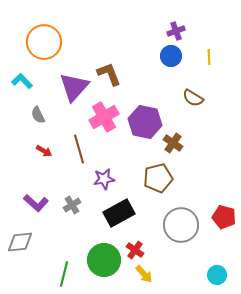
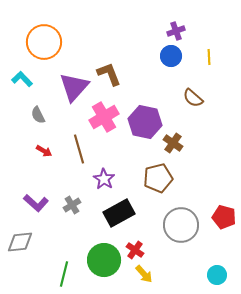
cyan L-shape: moved 2 px up
brown semicircle: rotated 10 degrees clockwise
purple star: rotated 30 degrees counterclockwise
